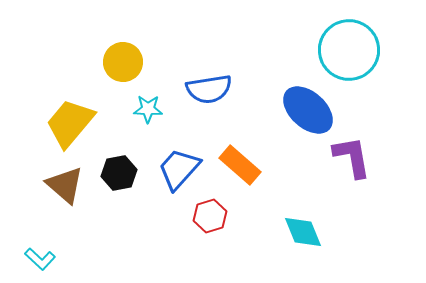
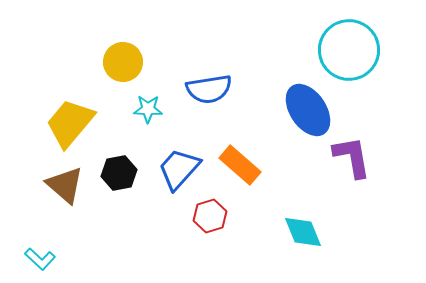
blue ellipse: rotated 14 degrees clockwise
